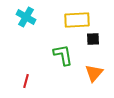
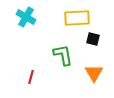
yellow rectangle: moved 2 px up
black square: rotated 16 degrees clockwise
orange triangle: rotated 12 degrees counterclockwise
red line: moved 5 px right, 4 px up
